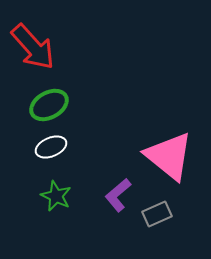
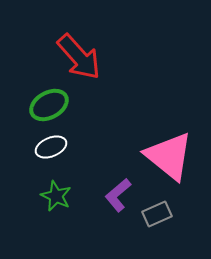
red arrow: moved 46 px right, 10 px down
